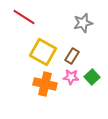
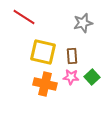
yellow square: rotated 16 degrees counterclockwise
brown rectangle: rotated 35 degrees counterclockwise
